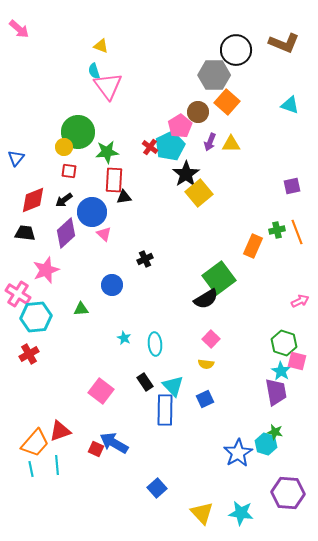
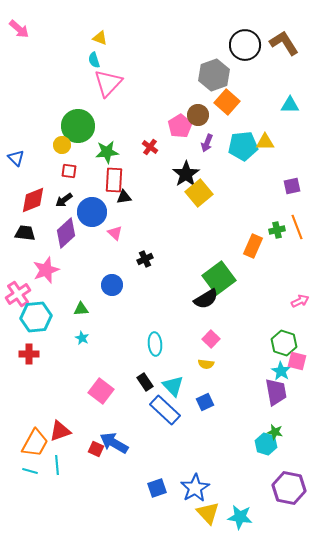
brown L-shape at (284, 43): rotated 144 degrees counterclockwise
yellow triangle at (101, 46): moved 1 px left, 8 px up
black circle at (236, 50): moved 9 px right, 5 px up
cyan semicircle at (94, 71): moved 11 px up
gray hexagon at (214, 75): rotated 20 degrees counterclockwise
pink triangle at (108, 86): moved 3 px up; rotated 20 degrees clockwise
cyan triangle at (290, 105): rotated 18 degrees counterclockwise
brown circle at (198, 112): moved 3 px down
green circle at (78, 132): moved 6 px up
purple arrow at (210, 142): moved 3 px left, 1 px down
yellow triangle at (231, 144): moved 34 px right, 2 px up
cyan pentagon at (170, 146): moved 73 px right; rotated 20 degrees clockwise
yellow circle at (64, 147): moved 2 px left, 2 px up
blue triangle at (16, 158): rotated 24 degrees counterclockwise
orange line at (297, 232): moved 5 px up
pink triangle at (104, 234): moved 11 px right, 1 px up
pink cross at (18, 294): rotated 25 degrees clockwise
cyan star at (124, 338): moved 42 px left
red cross at (29, 354): rotated 30 degrees clockwise
blue square at (205, 399): moved 3 px down
blue rectangle at (165, 410): rotated 48 degrees counterclockwise
orange trapezoid at (35, 443): rotated 12 degrees counterclockwise
blue star at (238, 453): moved 43 px left, 35 px down
cyan line at (31, 469): moved 1 px left, 2 px down; rotated 63 degrees counterclockwise
blue square at (157, 488): rotated 24 degrees clockwise
purple hexagon at (288, 493): moved 1 px right, 5 px up; rotated 8 degrees clockwise
yellow triangle at (202, 513): moved 6 px right
cyan star at (241, 513): moved 1 px left, 4 px down
